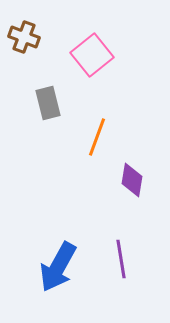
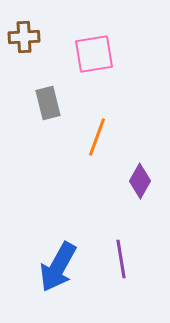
brown cross: rotated 24 degrees counterclockwise
pink square: moved 2 px right, 1 px up; rotated 30 degrees clockwise
purple diamond: moved 8 px right, 1 px down; rotated 20 degrees clockwise
